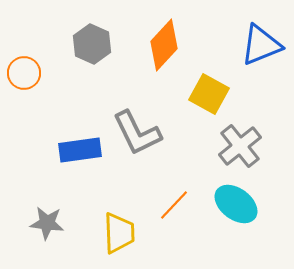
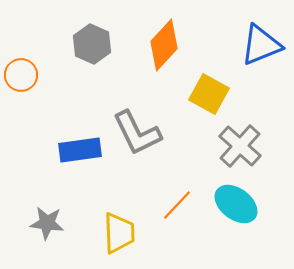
orange circle: moved 3 px left, 2 px down
gray cross: rotated 9 degrees counterclockwise
orange line: moved 3 px right
